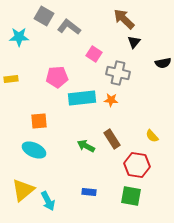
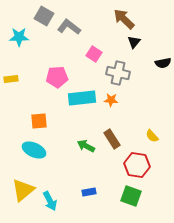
blue rectangle: rotated 16 degrees counterclockwise
green square: rotated 10 degrees clockwise
cyan arrow: moved 2 px right
